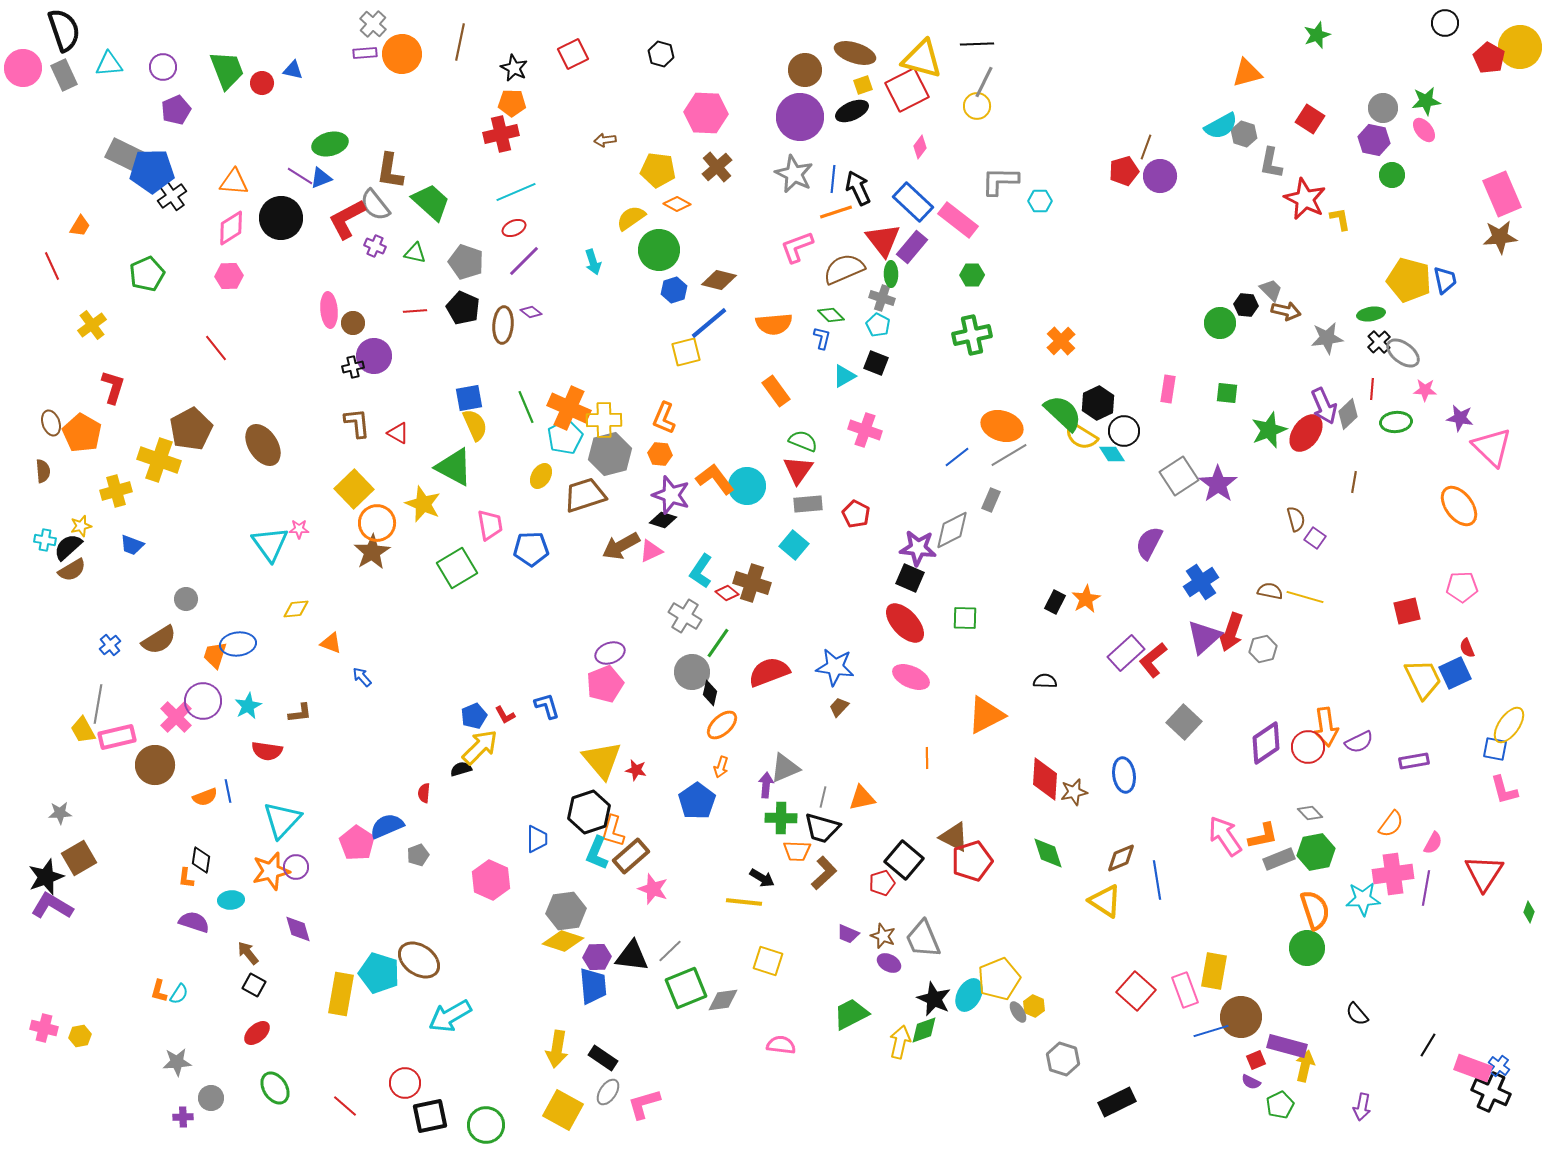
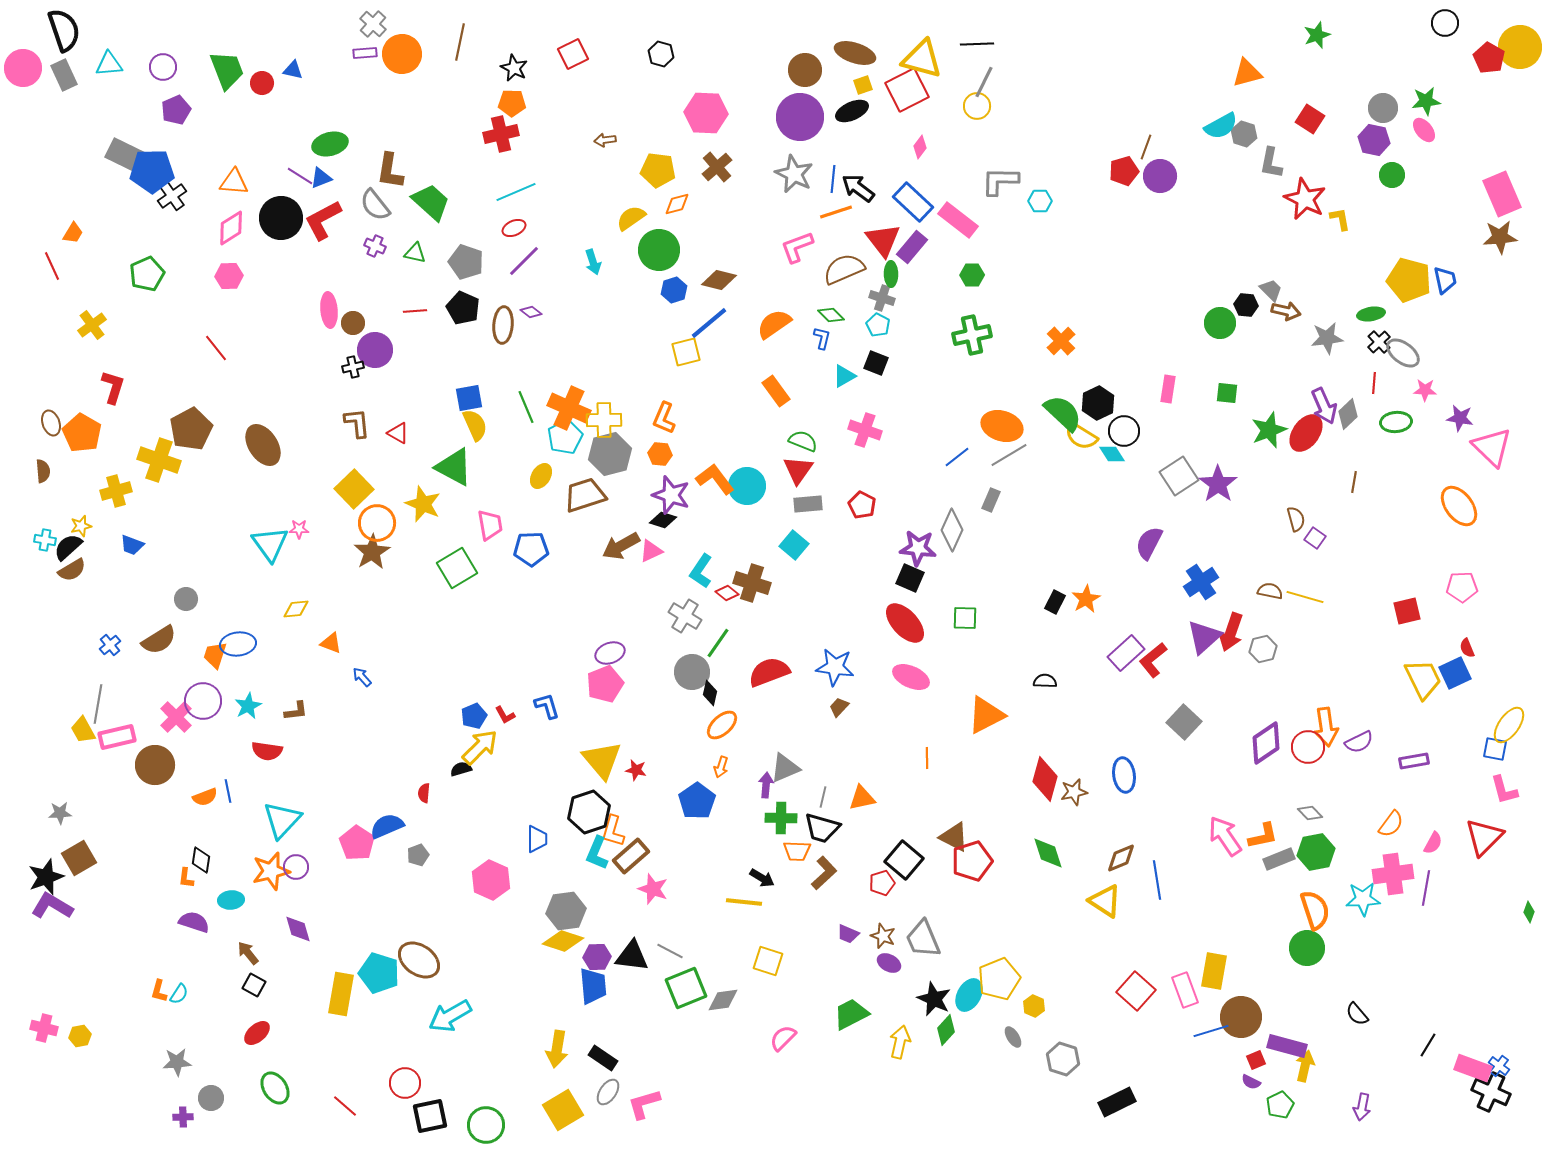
black arrow at (858, 188): rotated 28 degrees counterclockwise
orange diamond at (677, 204): rotated 44 degrees counterclockwise
red L-shape at (347, 219): moved 24 px left, 1 px down
orange trapezoid at (80, 226): moved 7 px left, 7 px down
orange semicircle at (774, 324): rotated 150 degrees clockwise
purple circle at (374, 356): moved 1 px right, 6 px up
red line at (1372, 389): moved 2 px right, 6 px up
red pentagon at (856, 514): moved 6 px right, 9 px up
gray diamond at (952, 530): rotated 39 degrees counterclockwise
brown L-shape at (300, 713): moved 4 px left, 2 px up
red diamond at (1045, 779): rotated 12 degrees clockwise
red triangle at (1484, 873): moved 36 px up; rotated 12 degrees clockwise
gray line at (670, 951): rotated 72 degrees clockwise
gray ellipse at (1018, 1012): moved 5 px left, 25 px down
green diamond at (924, 1030): moved 22 px right; rotated 28 degrees counterclockwise
pink semicircle at (781, 1045): moved 2 px right, 7 px up; rotated 52 degrees counterclockwise
yellow square at (563, 1110): rotated 30 degrees clockwise
